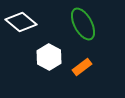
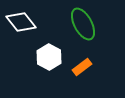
white diamond: rotated 12 degrees clockwise
